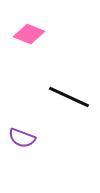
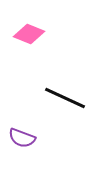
black line: moved 4 px left, 1 px down
